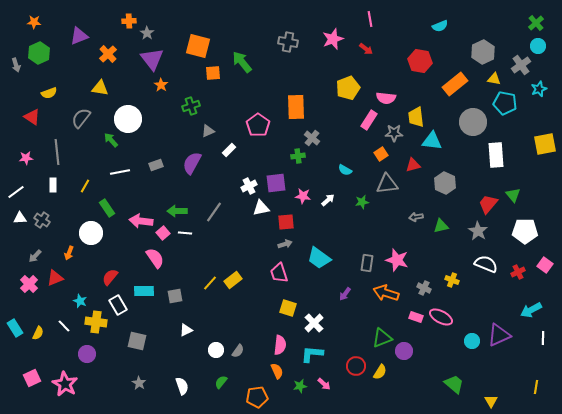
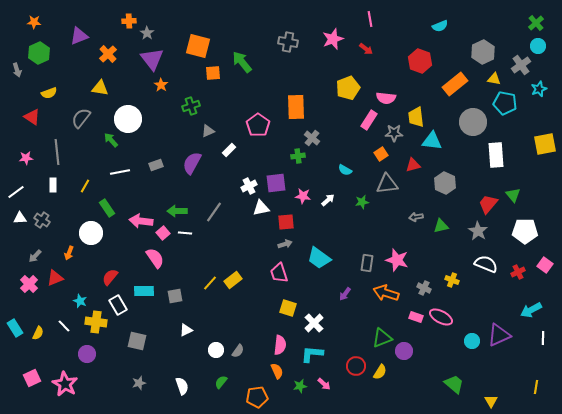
red hexagon at (420, 61): rotated 10 degrees clockwise
gray arrow at (16, 65): moved 1 px right, 5 px down
gray star at (139, 383): rotated 24 degrees clockwise
